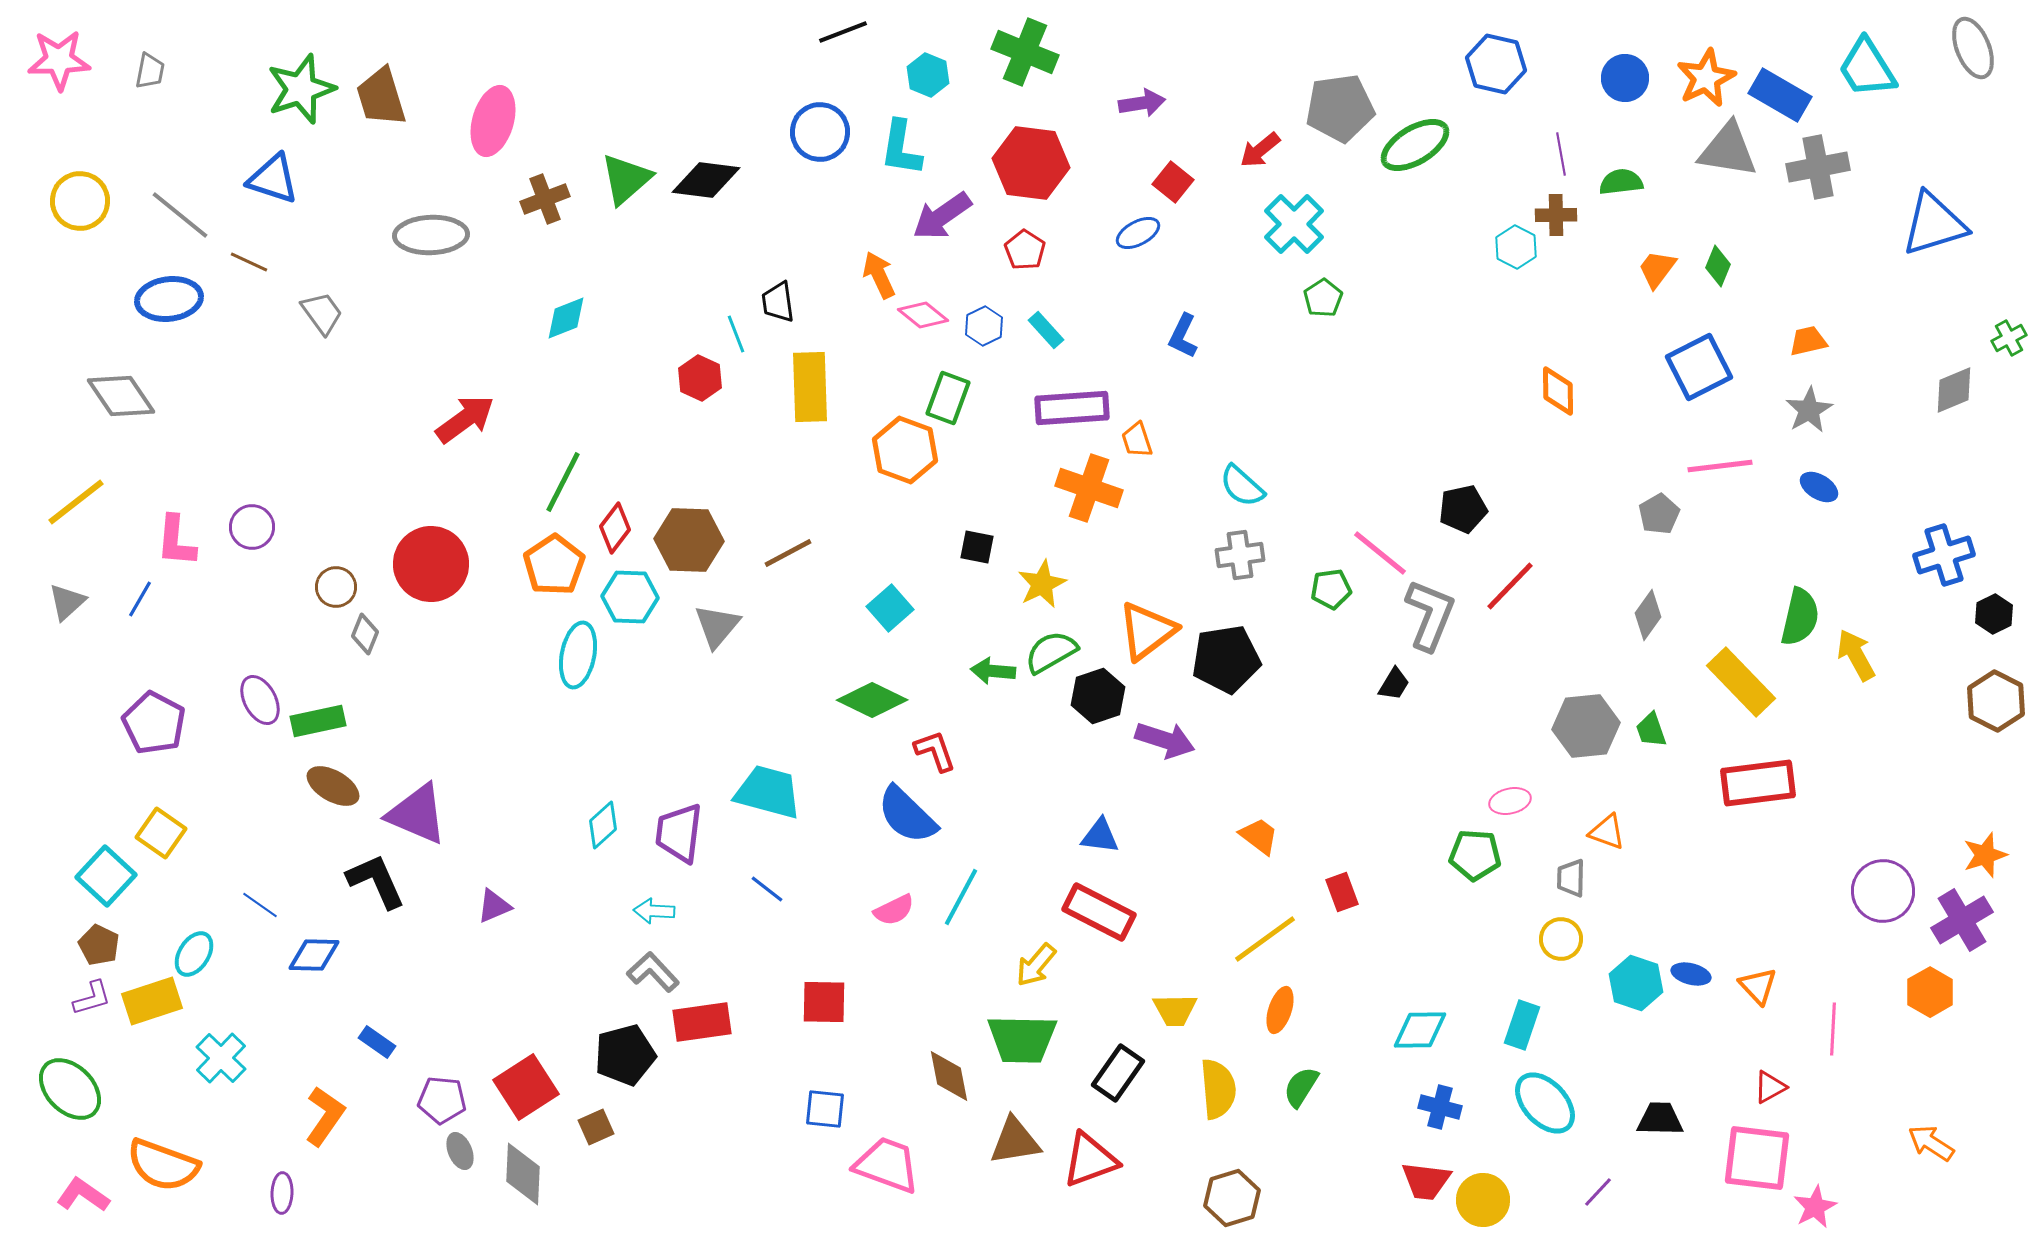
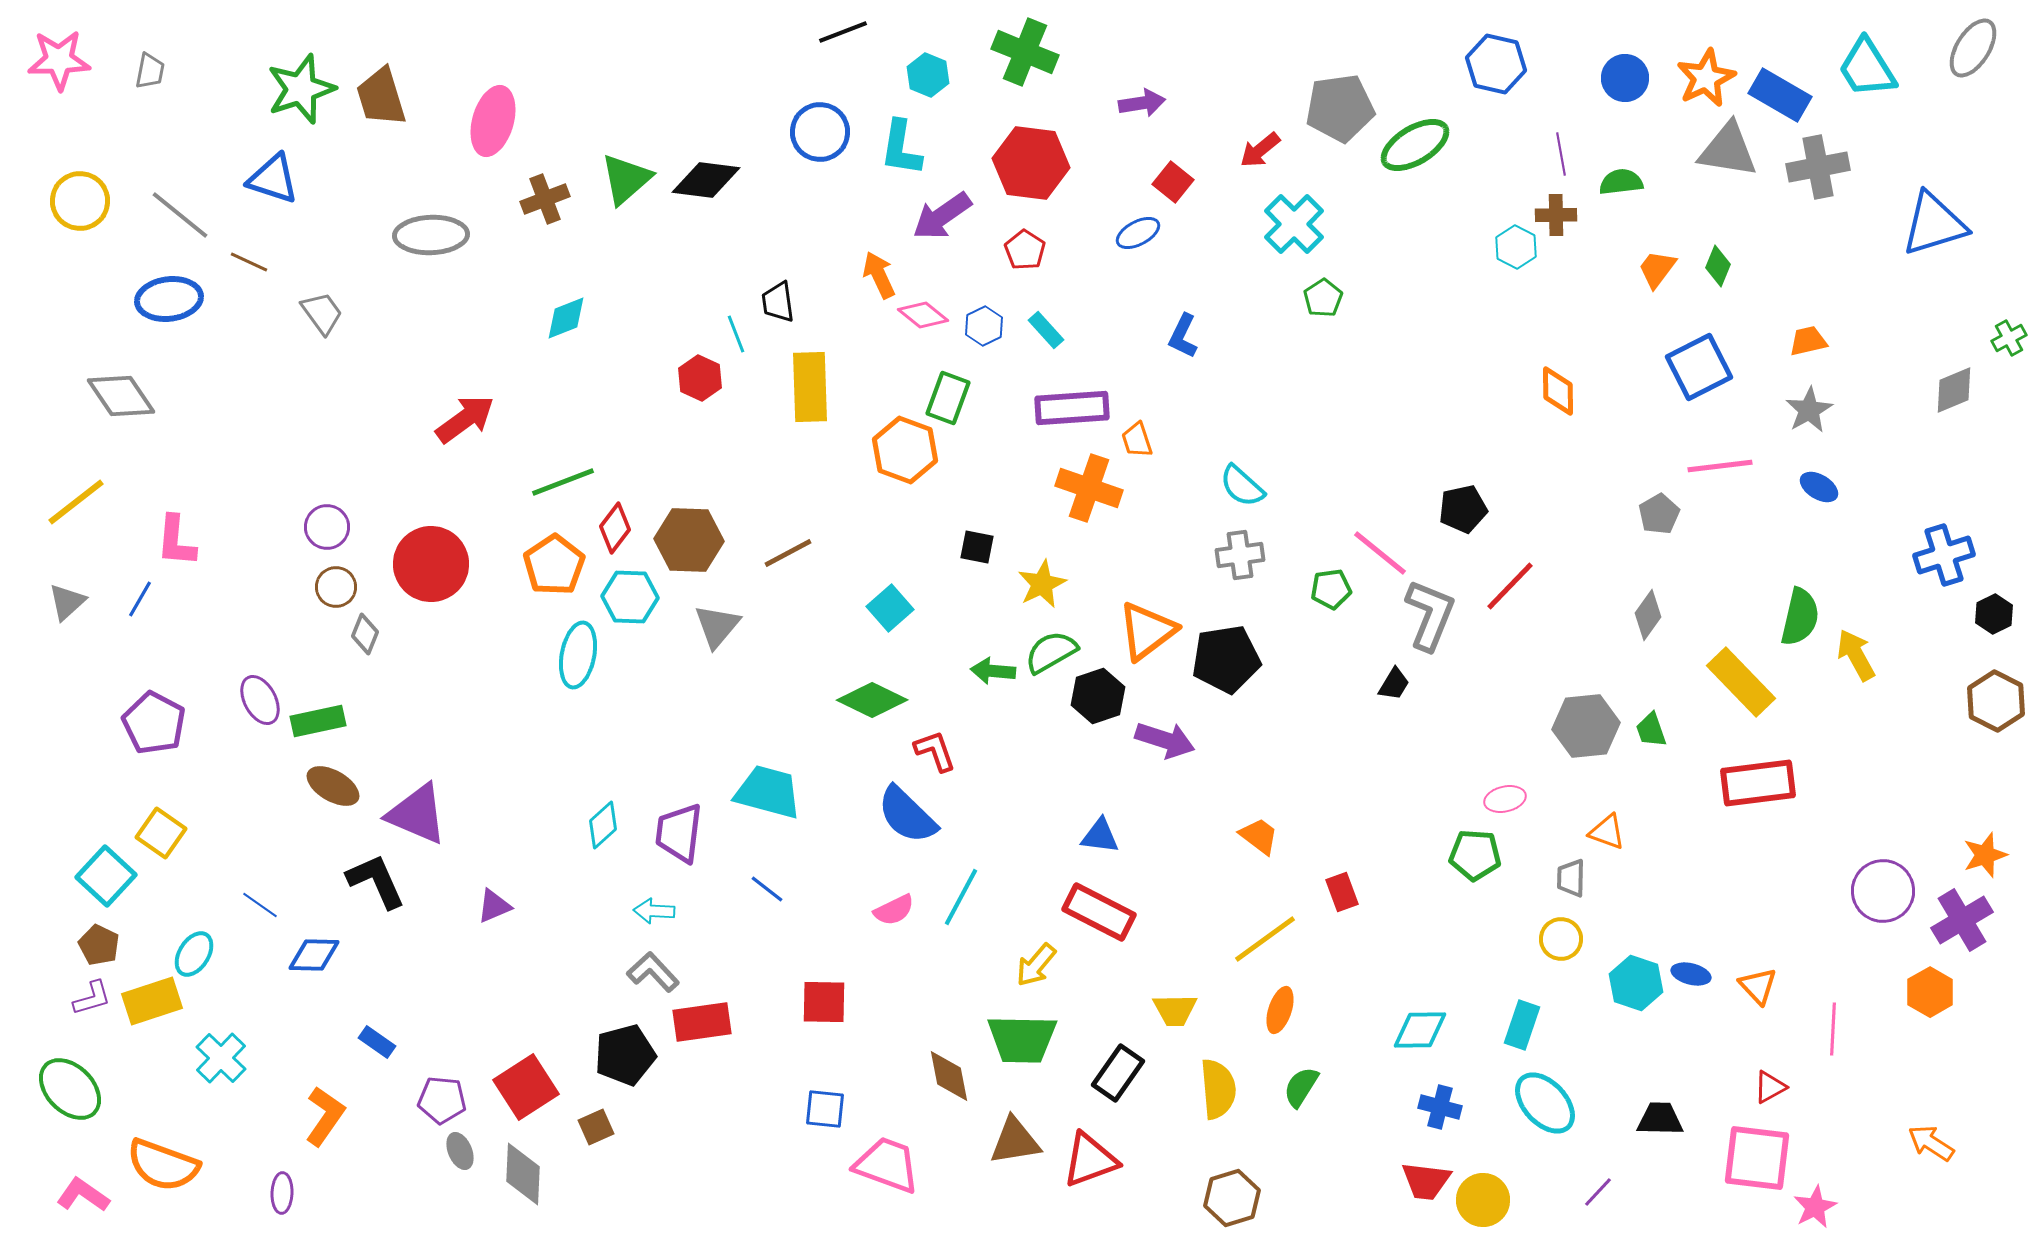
gray ellipse at (1973, 48): rotated 54 degrees clockwise
green line at (563, 482): rotated 42 degrees clockwise
purple circle at (252, 527): moved 75 px right
pink ellipse at (1510, 801): moved 5 px left, 2 px up
